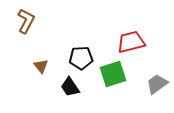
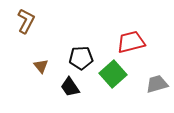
green square: rotated 24 degrees counterclockwise
gray trapezoid: rotated 20 degrees clockwise
